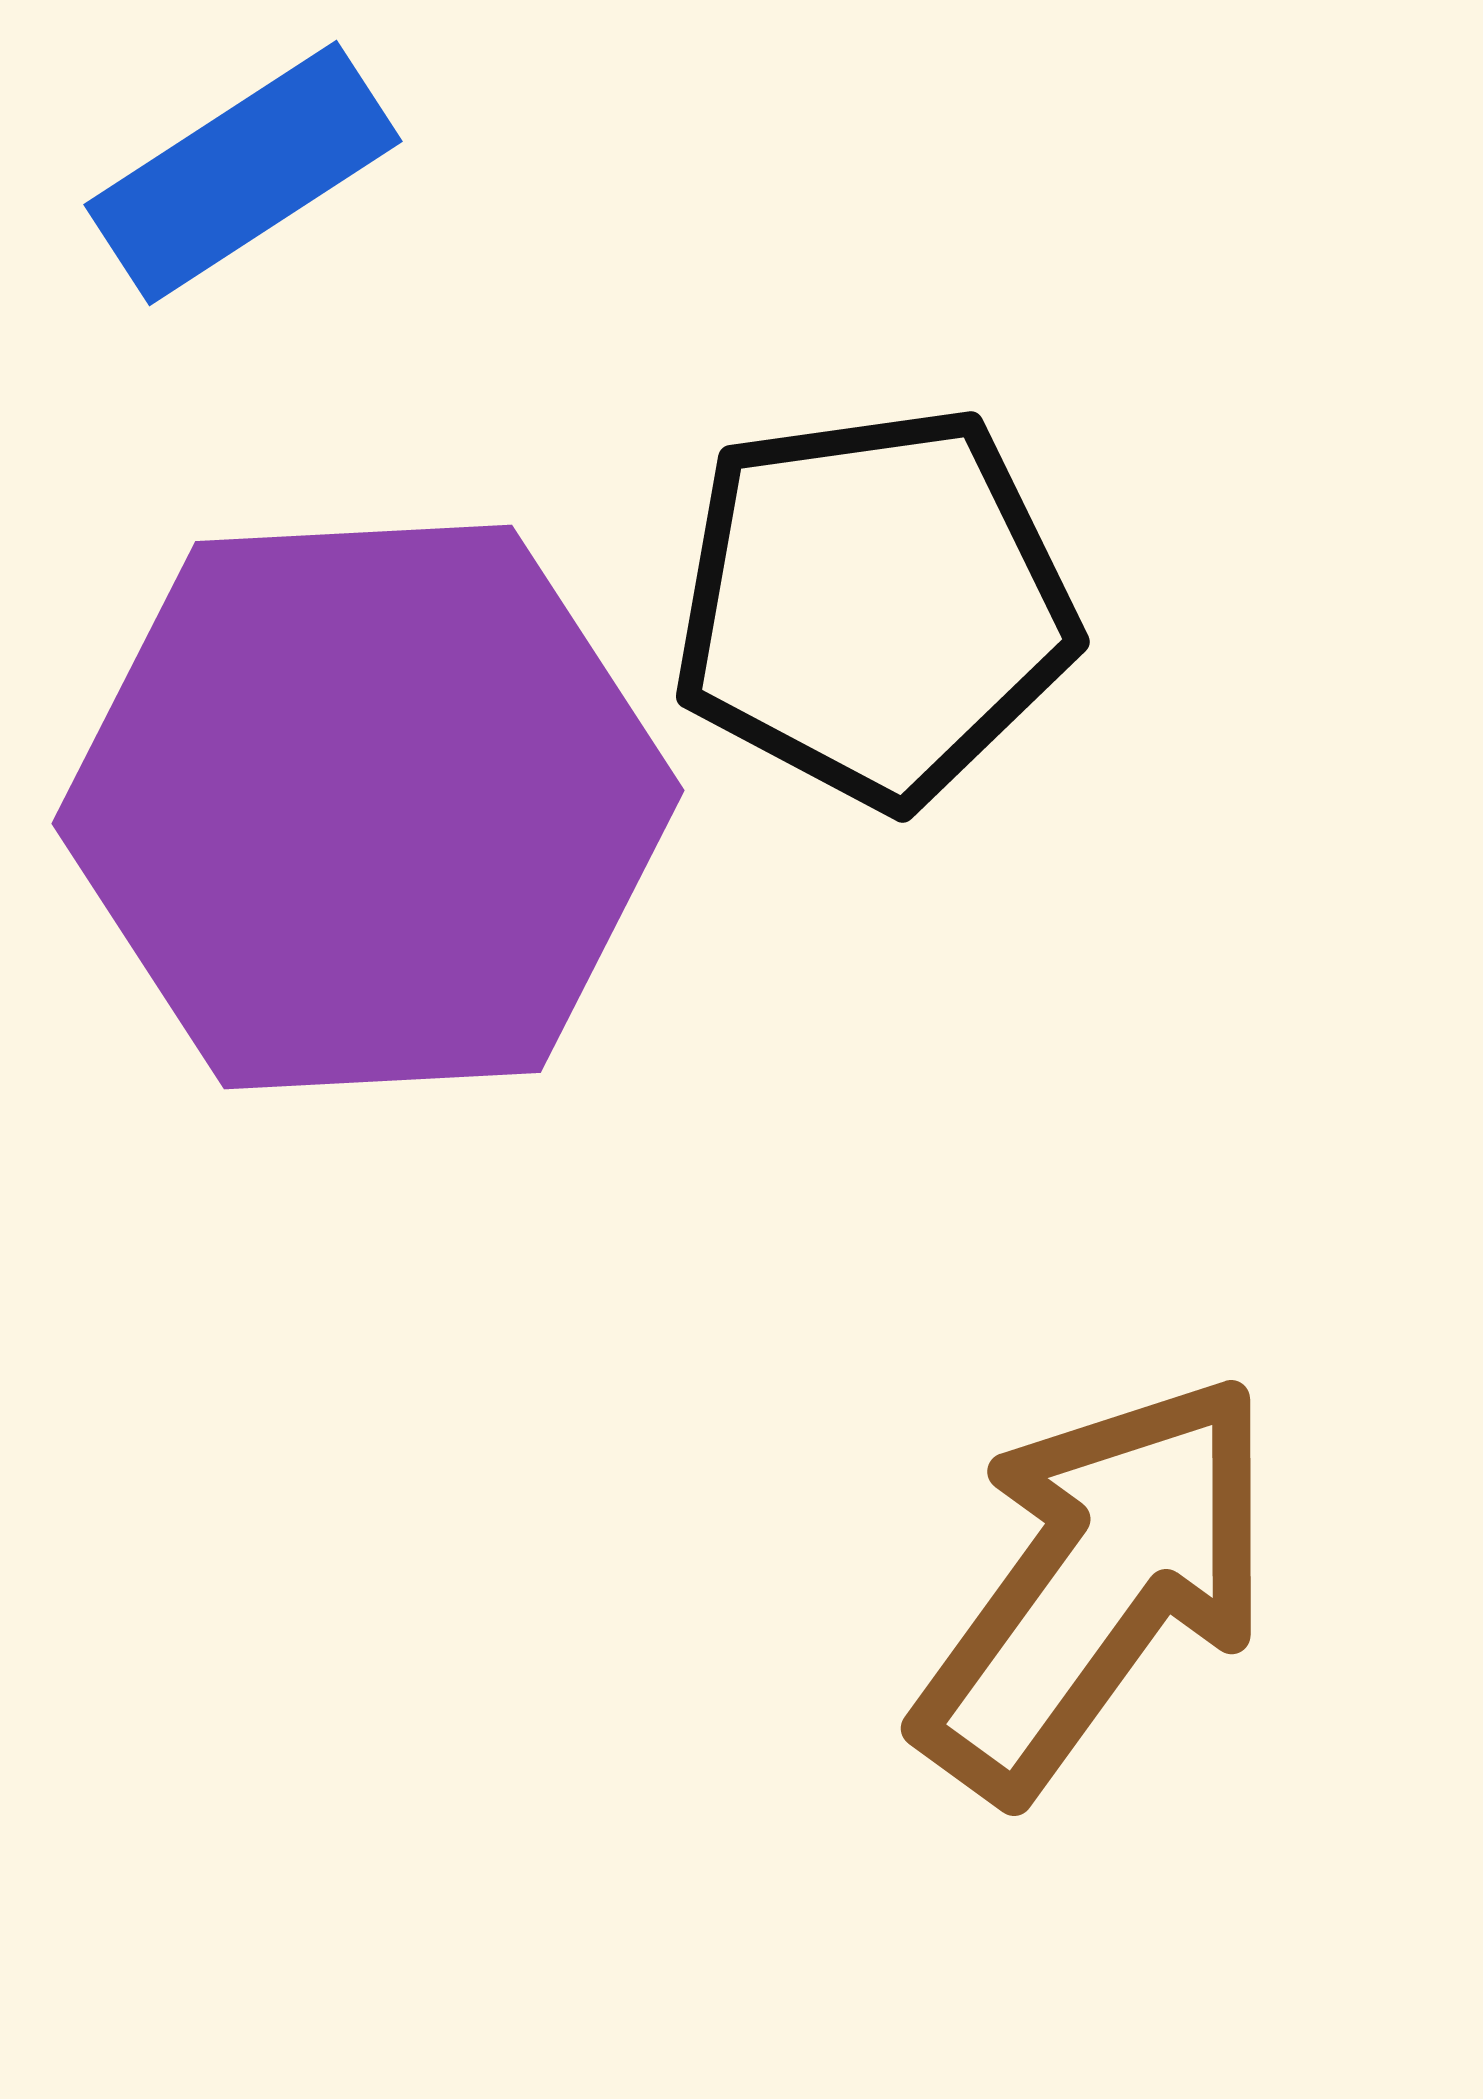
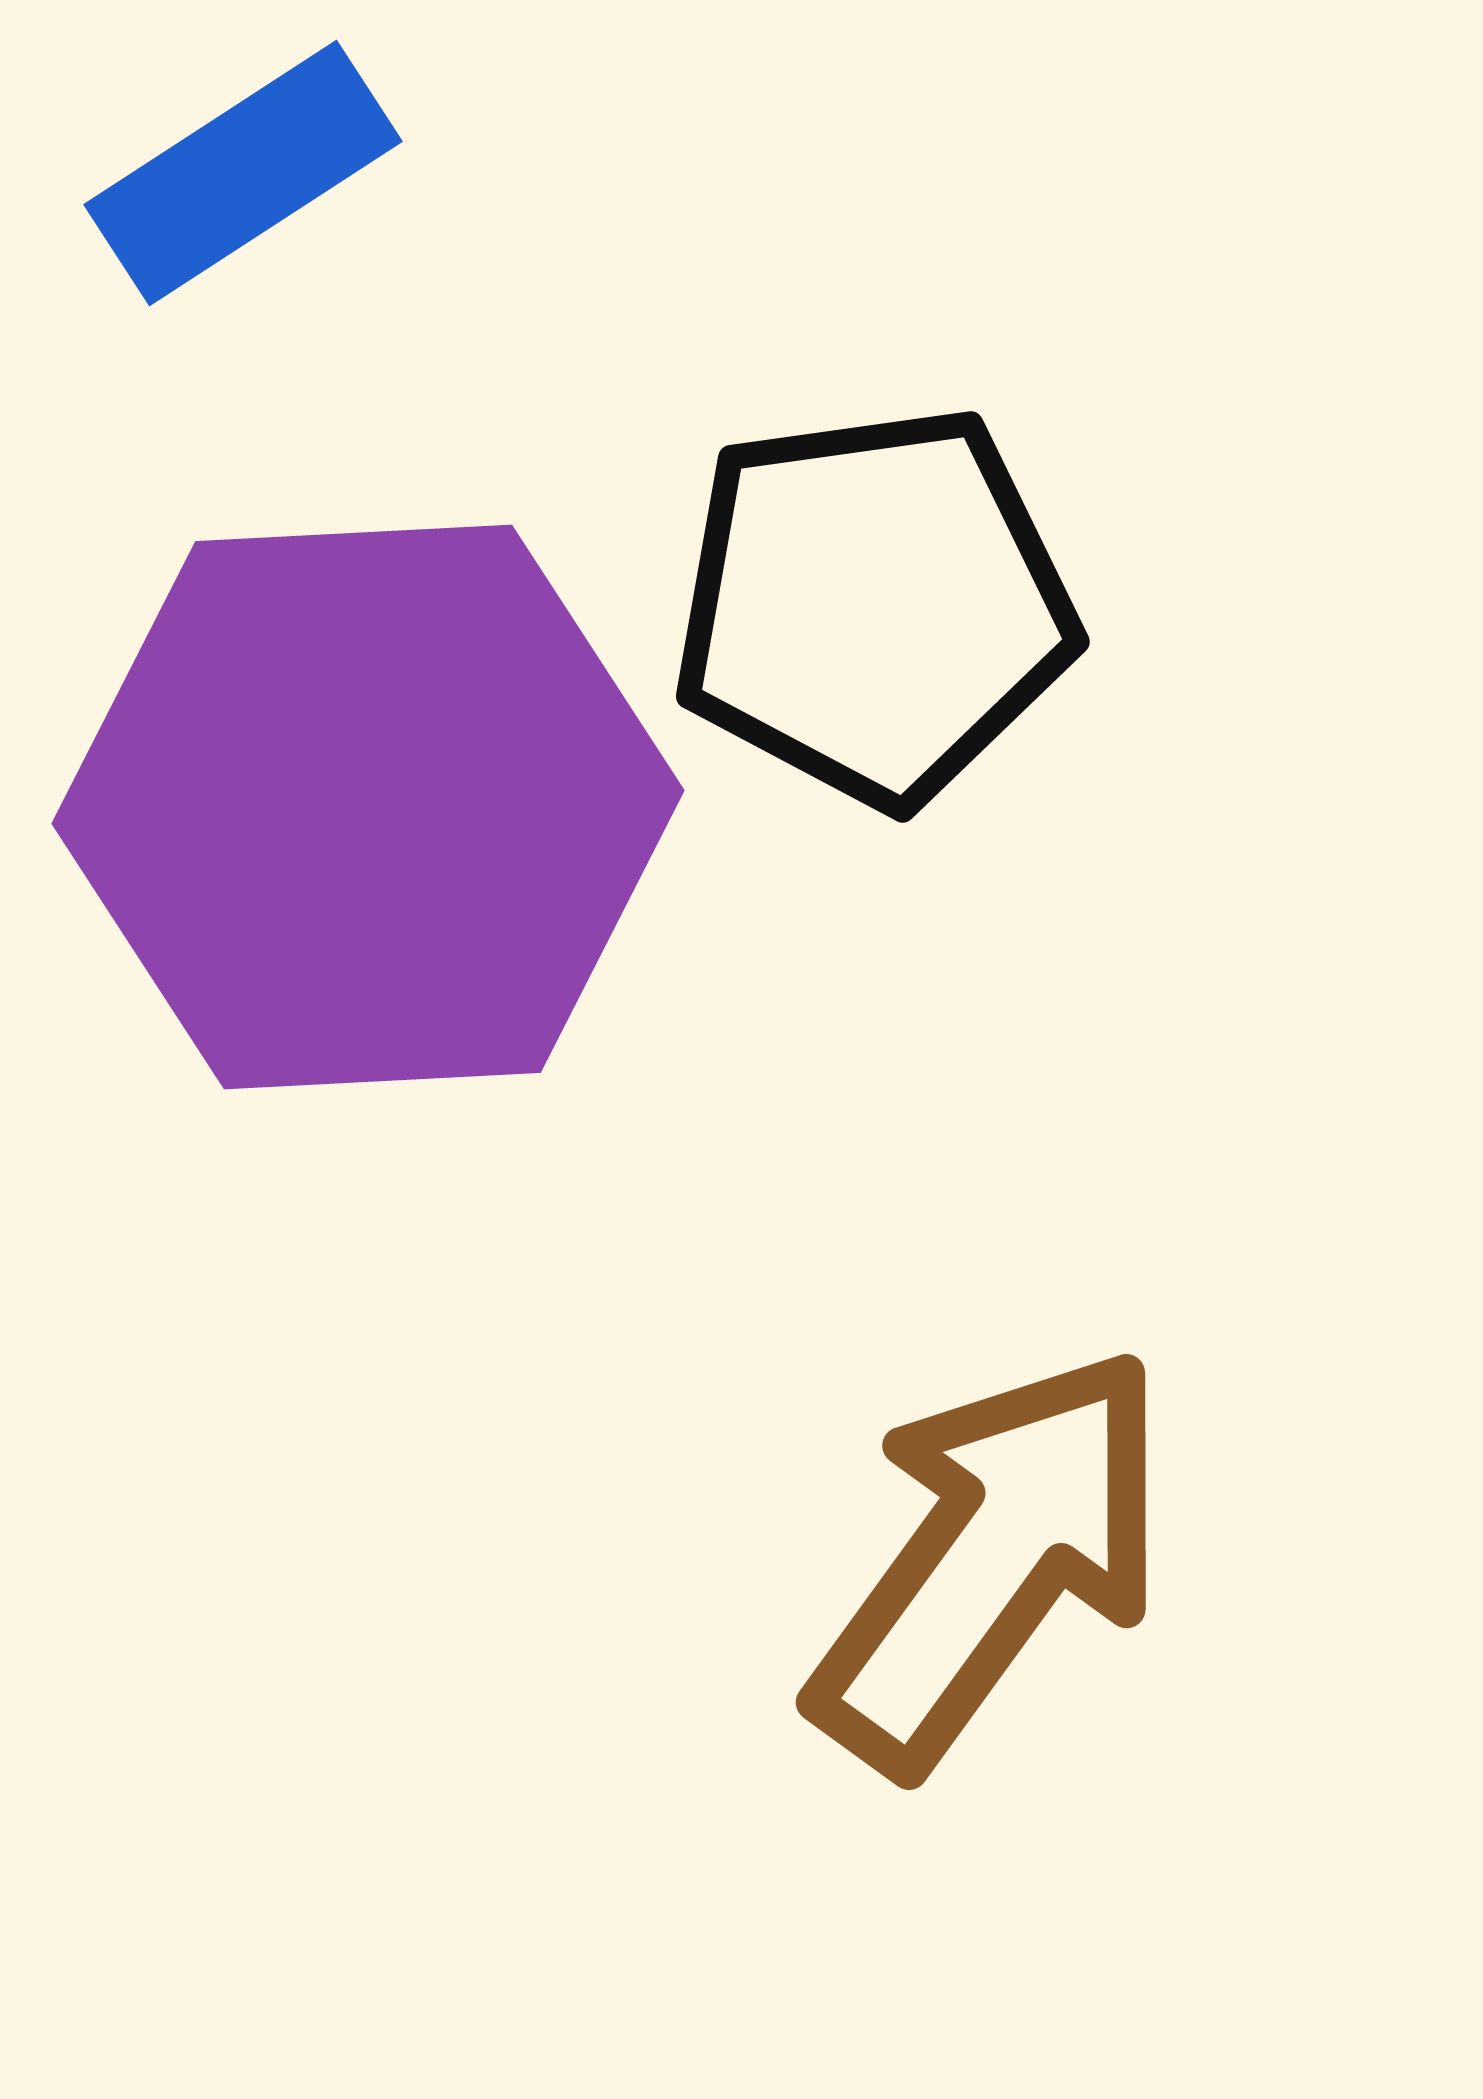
brown arrow: moved 105 px left, 26 px up
